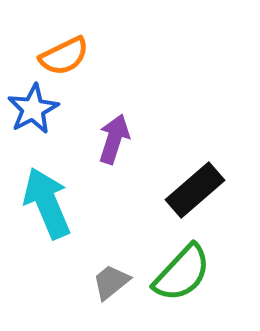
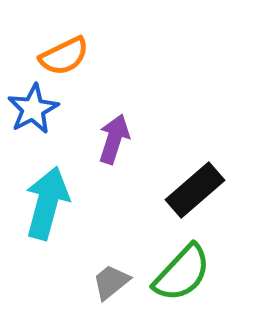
cyan arrow: rotated 38 degrees clockwise
